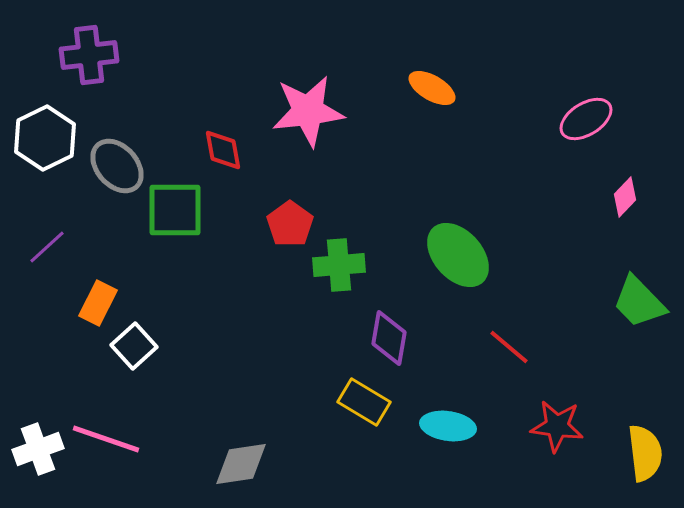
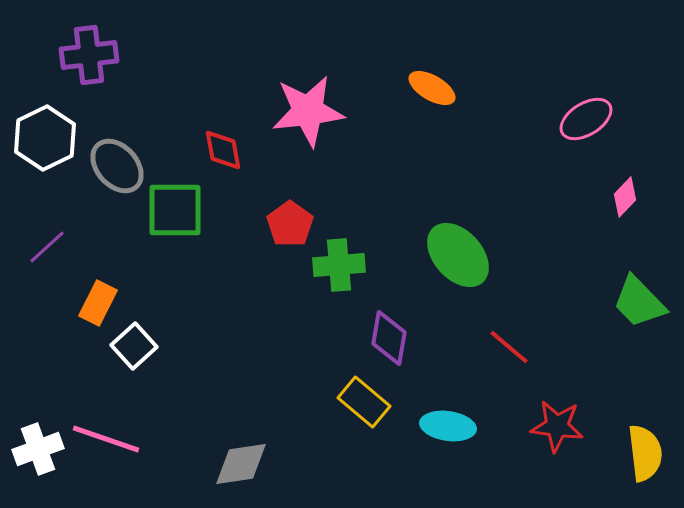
yellow rectangle: rotated 9 degrees clockwise
